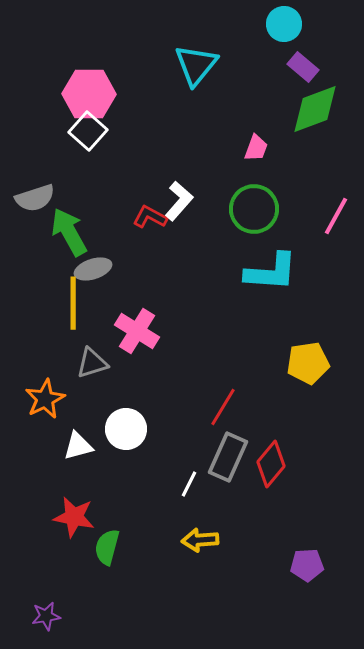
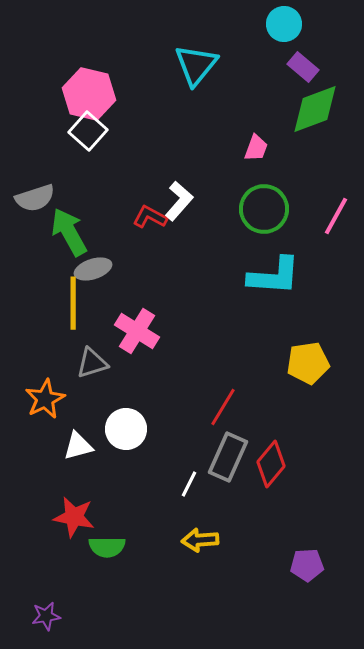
pink hexagon: rotated 12 degrees clockwise
green circle: moved 10 px right
cyan L-shape: moved 3 px right, 4 px down
green semicircle: rotated 105 degrees counterclockwise
